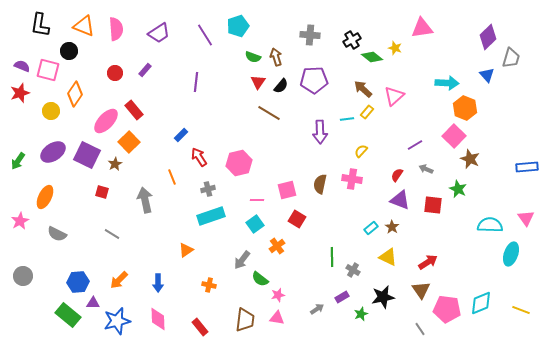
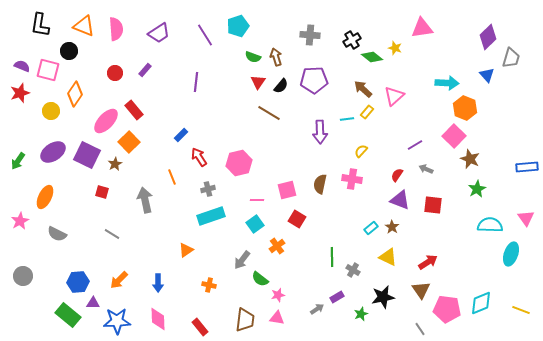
green star at (458, 189): moved 19 px right; rotated 18 degrees clockwise
purple rectangle at (342, 297): moved 5 px left
blue star at (117, 321): rotated 12 degrees clockwise
